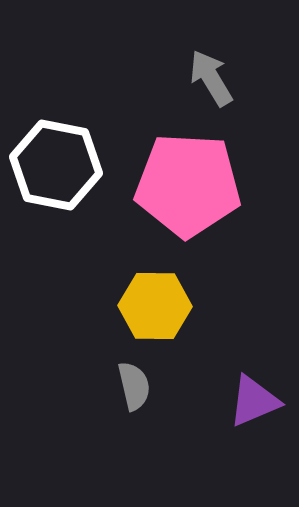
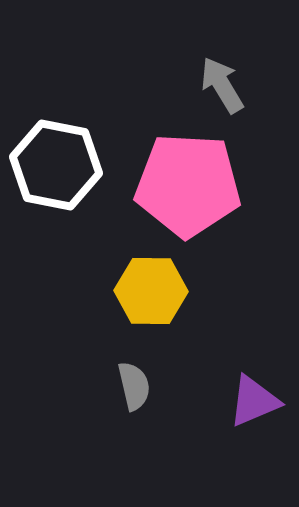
gray arrow: moved 11 px right, 7 px down
yellow hexagon: moved 4 px left, 15 px up
